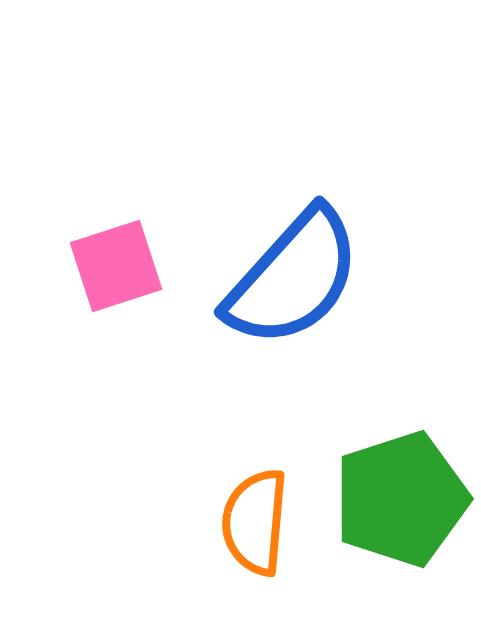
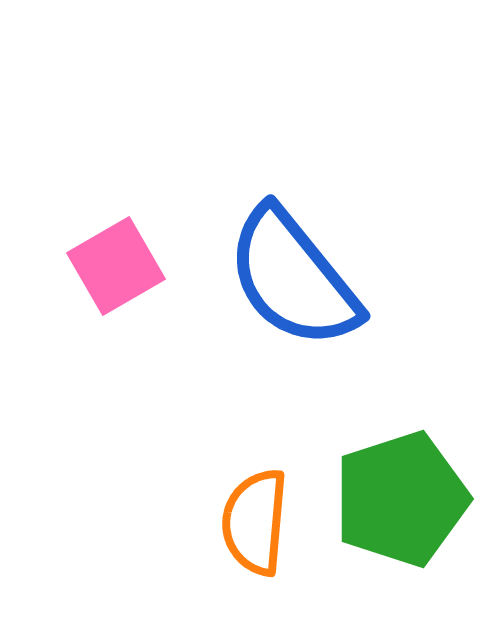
pink square: rotated 12 degrees counterclockwise
blue semicircle: rotated 99 degrees clockwise
